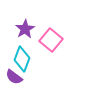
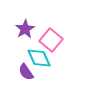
cyan diamond: moved 17 px right, 1 px up; rotated 45 degrees counterclockwise
purple semicircle: moved 12 px right, 5 px up; rotated 18 degrees clockwise
